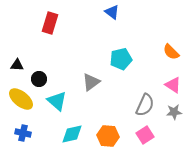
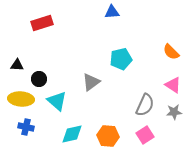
blue triangle: rotated 42 degrees counterclockwise
red rectangle: moved 8 px left; rotated 55 degrees clockwise
yellow ellipse: rotated 35 degrees counterclockwise
blue cross: moved 3 px right, 6 px up
